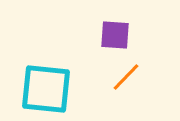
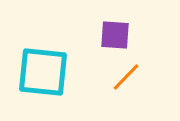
cyan square: moved 3 px left, 17 px up
